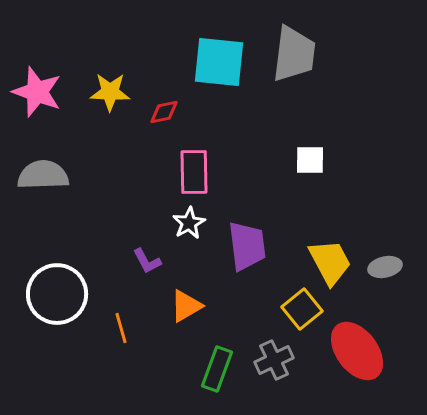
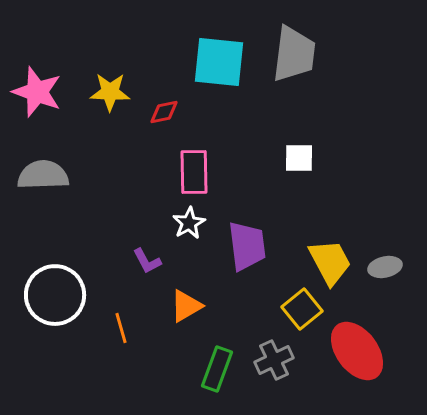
white square: moved 11 px left, 2 px up
white circle: moved 2 px left, 1 px down
